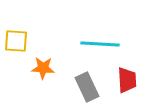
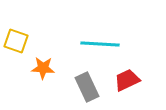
yellow square: rotated 15 degrees clockwise
red trapezoid: rotated 112 degrees counterclockwise
